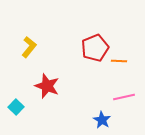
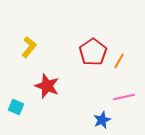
red pentagon: moved 2 px left, 4 px down; rotated 12 degrees counterclockwise
orange line: rotated 63 degrees counterclockwise
cyan square: rotated 21 degrees counterclockwise
blue star: rotated 18 degrees clockwise
